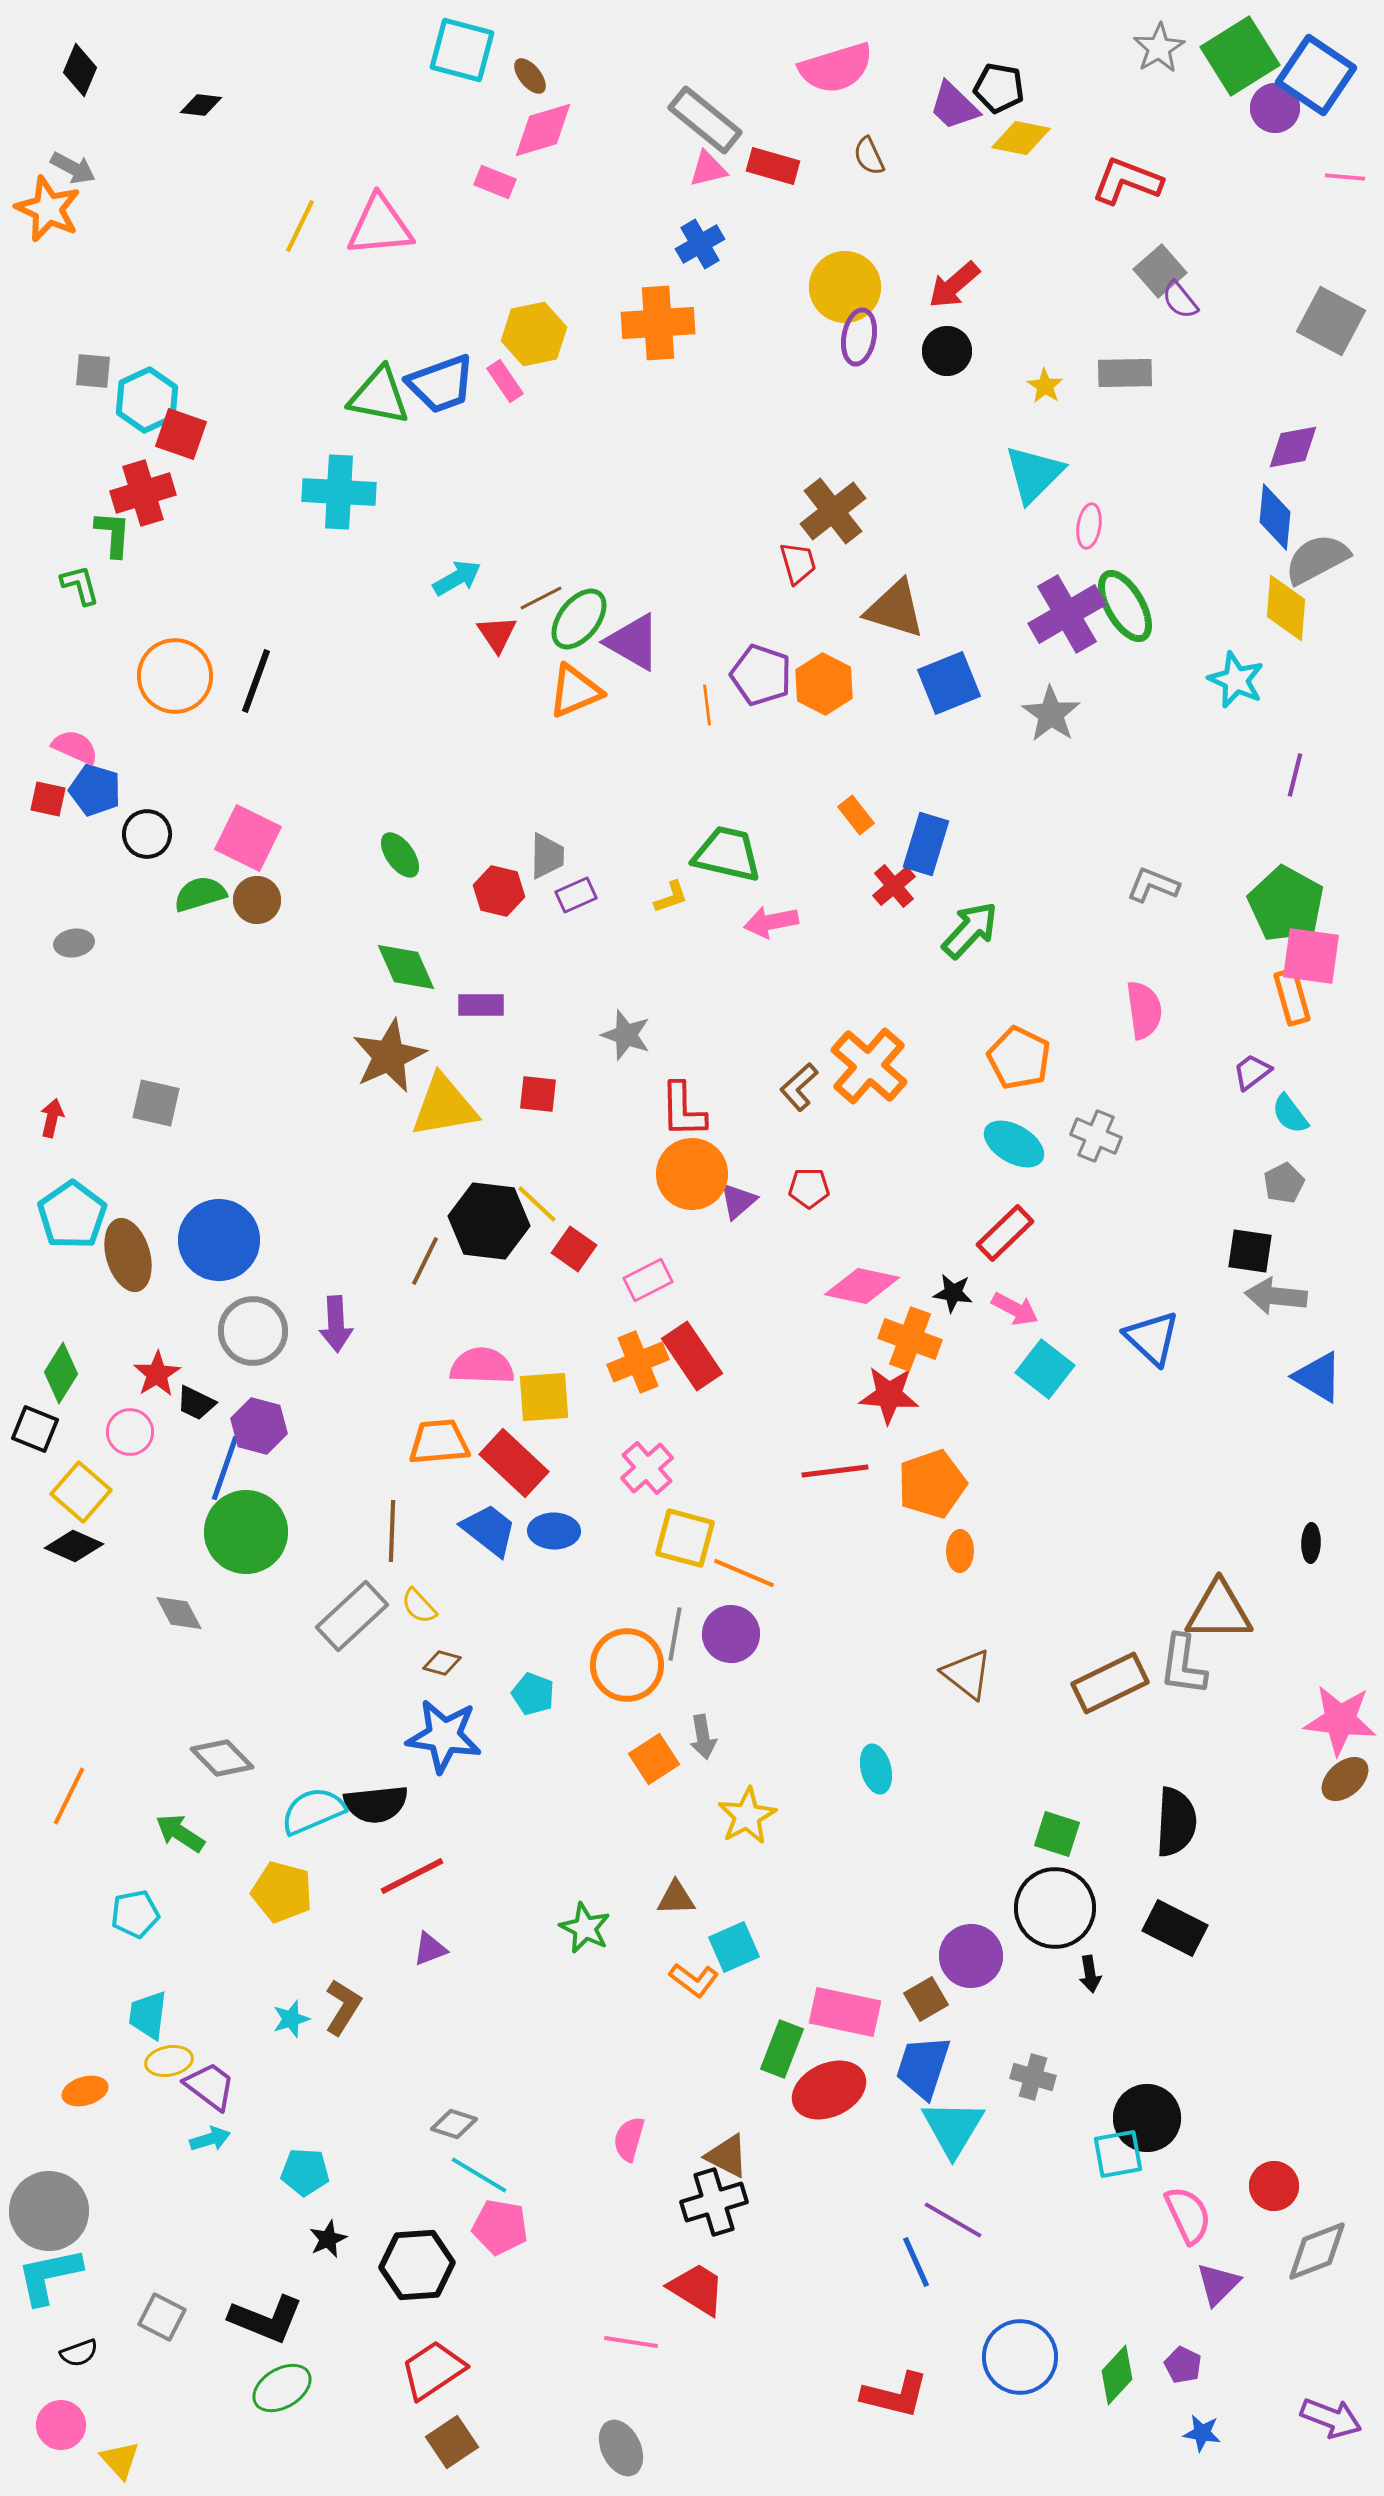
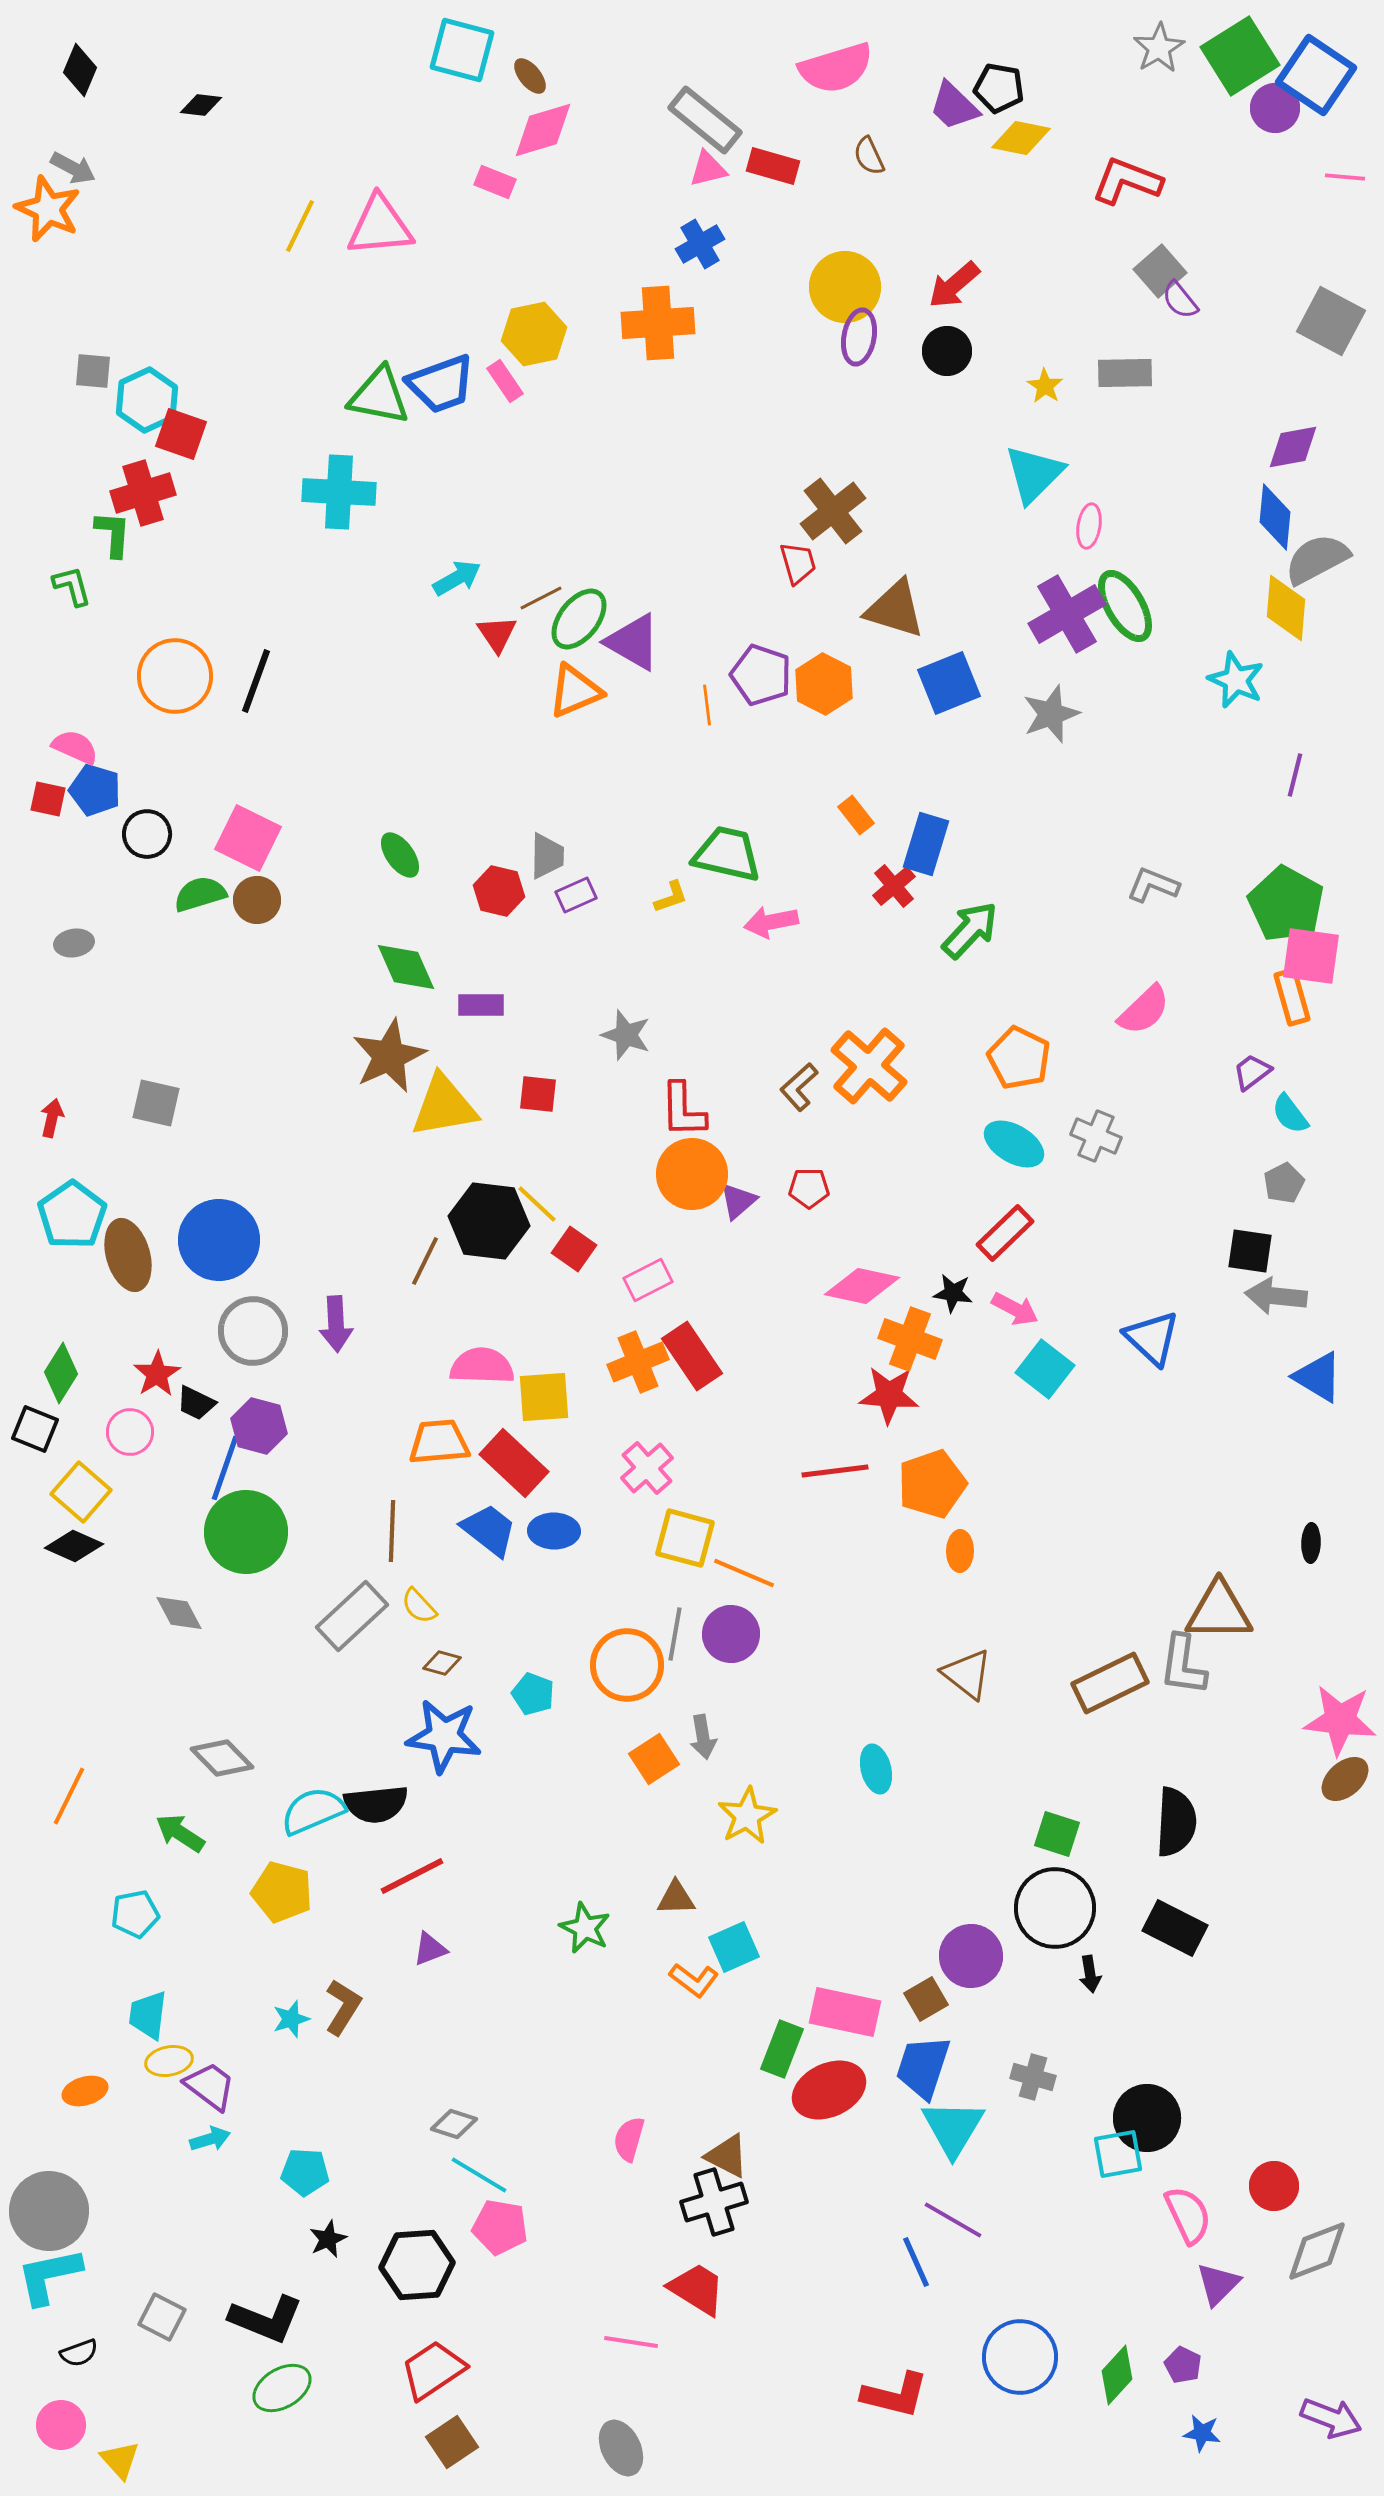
green L-shape at (80, 585): moved 8 px left, 1 px down
gray star at (1051, 714): rotated 18 degrees clockwise
pink semicircle at (1144, 1010): rotated 54 degrees clockwise
